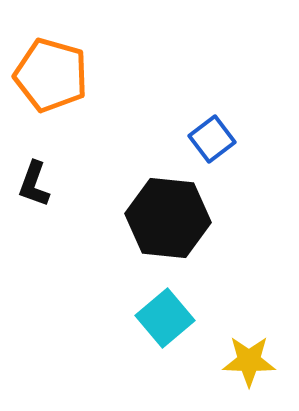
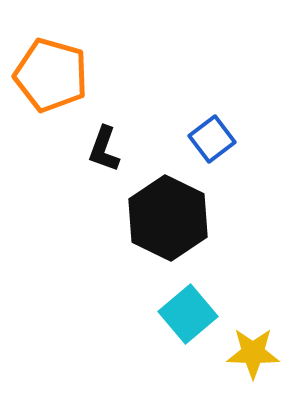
black L-shape: moved 70 px right, 35 px up
black hexagon: rotated 20 degrees clockwise
cyan square: moved 23 px right, 4 px up
yellow star: moved 4 px right, 8 px up
